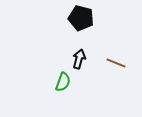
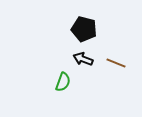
black pentagon: moved 3 px right, 11 px down
black arrow: moved 4 px right; rotated 84 degrees counterclockwise
